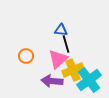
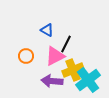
blue triangle: moved 14 px left; rotated 24 degrees clockwise
black line: rotated 42 degrees clockwise
pink triangle: moved 3 px left, 3 px up; rotated 15 degrees clockwise
cyan cross: moved 1 px left
